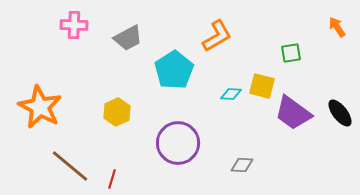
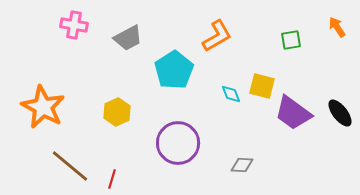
pink cross: rotated 8 degrees clockwise
green square: moved 13 px up
cyan diamond: rotated 65 degrees clockwise
orange star: moved 3 px right
